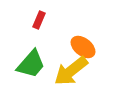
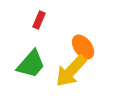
orange ellipse: rotated 15 degrees clockwise
yellow arrow: rotated 9 degrees counterclockwise
